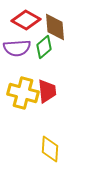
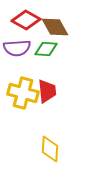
brown diamond: rotated 24 degrees counterclockwise
green diamond: moved 2 px right, 2 px down; rotated 45 degrees clockwise
